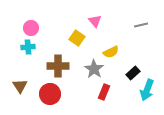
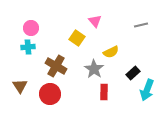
brown cross: moved 2 px left; rotated 30 degrees clockwise
red rectangle: rotated 21 degrees counterclockwise
